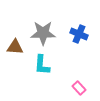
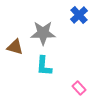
blue cross: moved 19 px up; rotated 24 degrees clockwise
brown triangle: rotated 12 degrees clockwise
cyan L-shape: moved 2 px right, 1 px down
